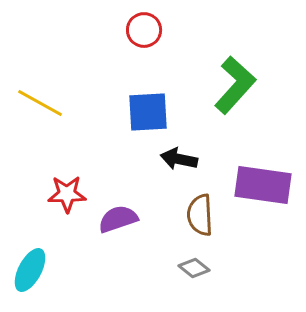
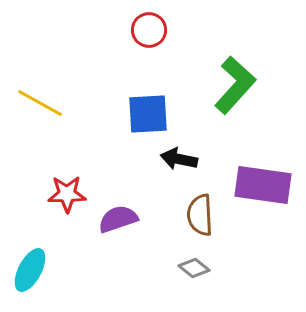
red circle: moved 5 px right
blue square: moved 2 px down
